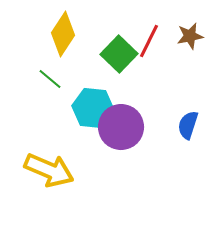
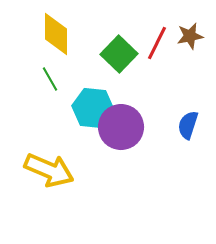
yellow diamond: moved 7 px left; rotated 33 degrees counterclockwise
red line: moved 8 px right, 2 px down
green line: rotated 20 degrees clockwise
